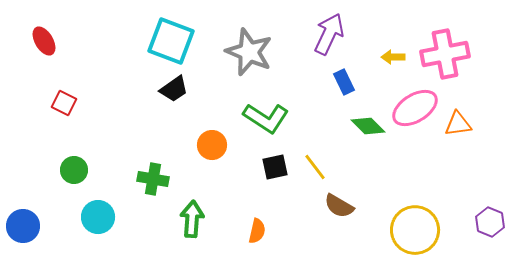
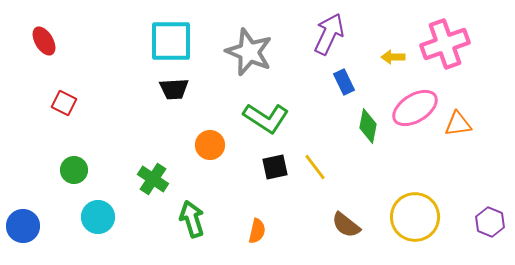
cyan square: rotated 21 degrees counterclockwise
pink cross: moved 10 px up; rotated 9 degrees counterclockwise
black trapezoid: rotated 32 degrees clockwise
green diamond: rotated 56 degrees clockwise
orange circle: moved 2 px left
green cross: rotated 24 degrees clockwise
brown semicircle: moved 7 px right, 19 px down; rotated 8 degrees clockwise
green arrow: rotated 21 degrees counterclockwise
yellow circle: moved 13 px up
